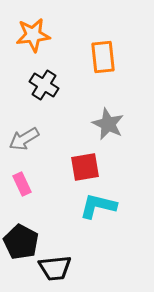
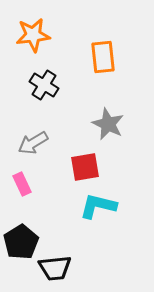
gray arrow: moved 9 px right, 4 px down
black pentagon: rotated 12 degrees clockwise
